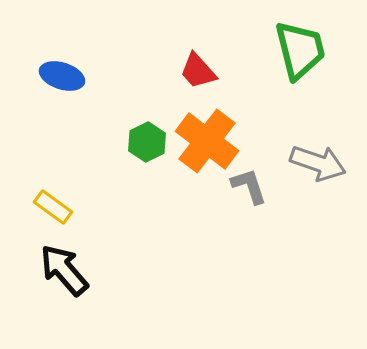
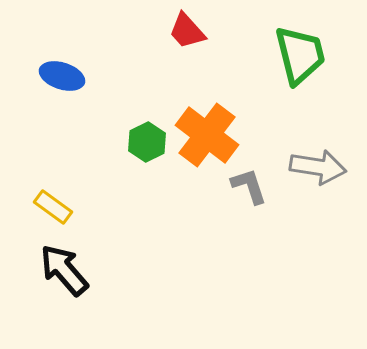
green trapezoid: moved 5 px down
red trapezoid: moved 11 px left, 40 px up
orange cross: moved 6 px up
gray arrow: moved 4 px down; rotated 10 degrees counterclockwise
